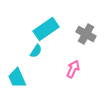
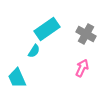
cyan rectangle: moved 1 px right
cyan semicircle: moved 2 px left
pink arrow: moved 9 px right, 1 px up
